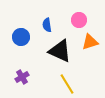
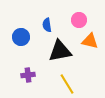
orange triangle: moved 1 px up; rotated 30 degrees clockwise
black triangle: rotated 35 degrees counterclockwise
purple cross: moved 6 px right, 2 px up; rotated 24 degrees clockwise
